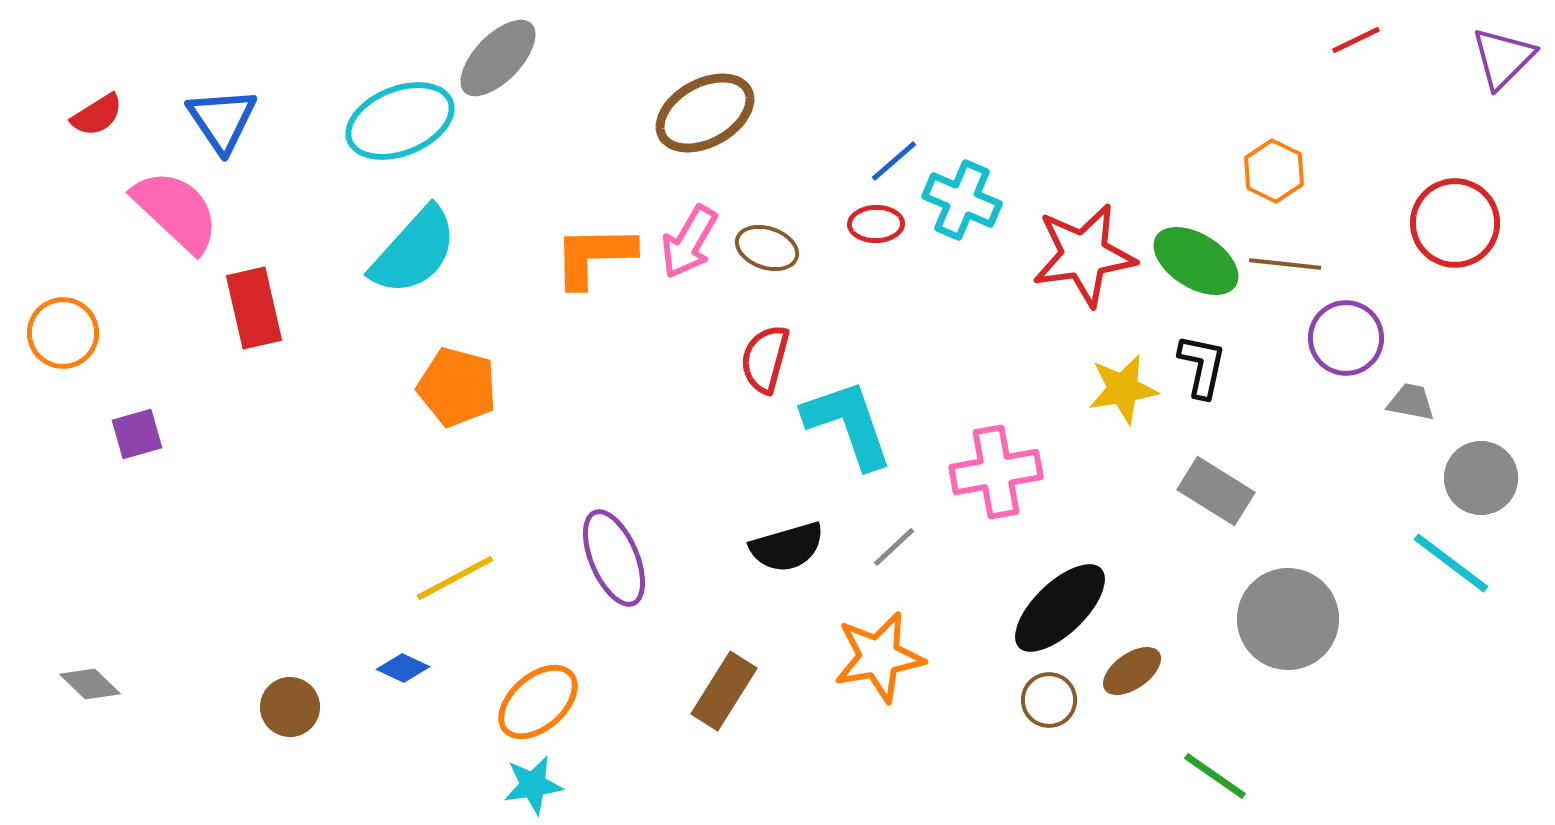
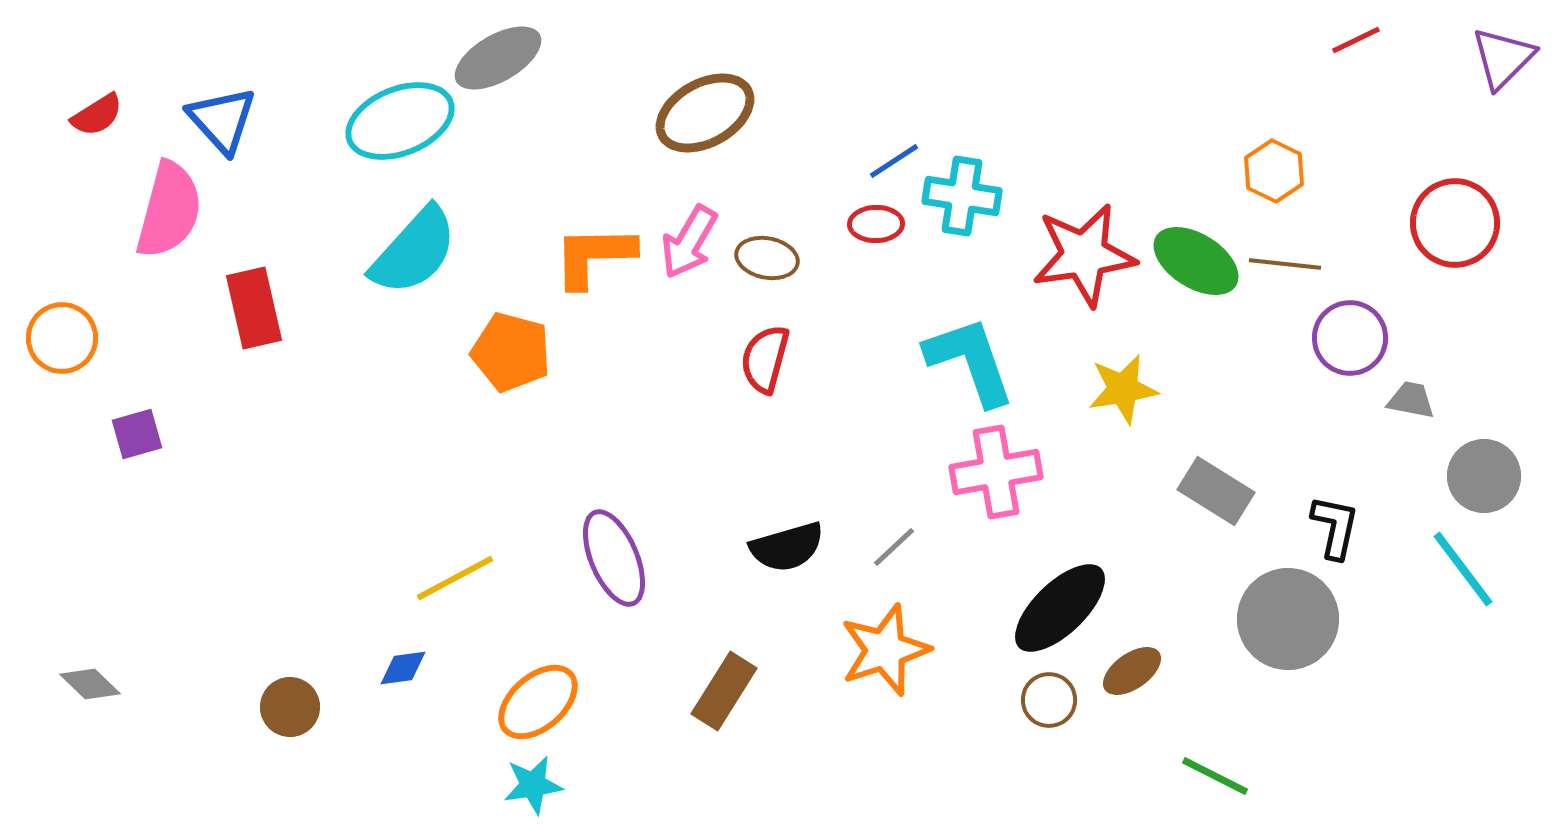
gray ellipse at (498, 58): rotated 16 degrees clockwise
blue triangle at (222, 120): rotated 8 degrees counterclockwise
blue line at (894, 161): rotated 8 degrees clockwise
cyan cross at (962, 200): moved 4 px up; rotated 14 degrees counterclockwise
pink semicircle at (176, 211): moved 7 px left, 1 px up; rotated 62 degrees clockwise
brown ellipse at (767, 248): moved 10 px down; rotated 8 degrees counterclockwise
orange circle at (63, 333): moved 1 px left, 5 px down
purple circle at (1346, 338): moved 4 px right
black L-shape at (1202, 366): moved 133 px right, 161 px down
orange pentagon at (457, 387): moved 54 px right, 35 px up
gray trapezoid at (1411, 402): moved 2 px up
cyan L-shape at (848, 424): moved 122 px right, 63 px up
gray circle at (1481, 478): moved 3 px right, 2 px up
cyan line at (1451, 563): moved 12 px right, 6 px down; rotated 16 degrees clockwise
orange star at (879, 657): moved 6 px right, 7 px up; rotated 8 degrees counterclockwise
blue diamond at (403, 668): rotated 33 degrees counterclockwise
green line at (1215, 776): rotated 8 degrees counterclockwise
